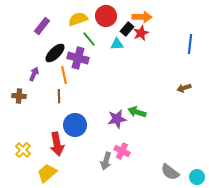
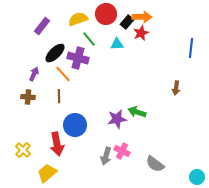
red circle: moved 2 px up
black rectangle: moved 7 px up
blue line: moved 1 px right, 4 px down
orange line: moved 1 px left, 1 px up; rotated 30 degrees counterclockwise
brown arrow: moved 8 px left; rotated 64 degrees counterclockwise
brown cross: moved 9 px right, 1 px down
gray arrow: moved 5 px up
gray semicircle: moved 15 px left, 8 px up
